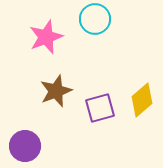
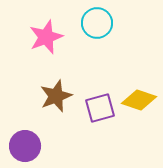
cyan circle: moved 2 px right, 4 px down
brown star: moved 5 px down
yellow diamond: moved 3 px left; rotated 60 degrees clockwise
